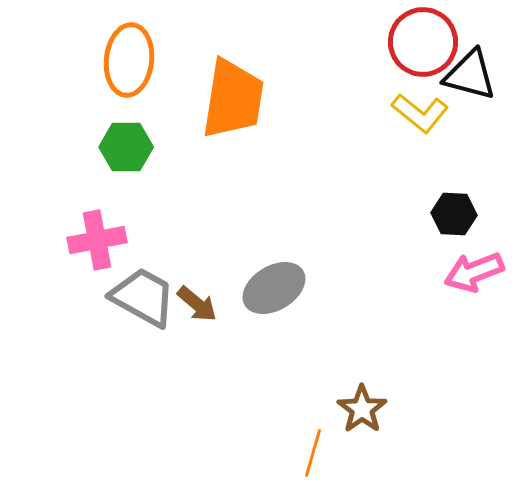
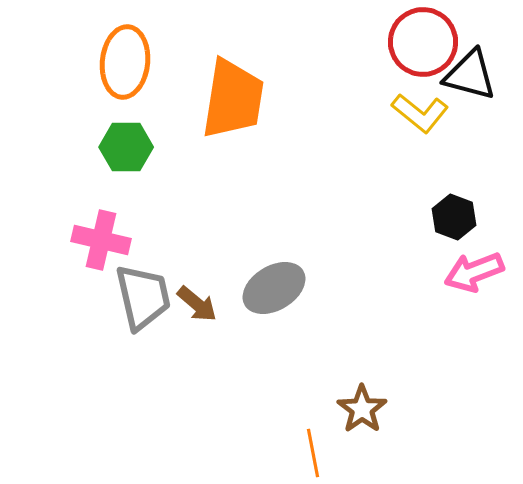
orange ellipse: moved 4 px left, 2 px down
black hexagon: moved 3 px down; rotated 18 degrees clockwise
pink cross: moved 4 px right; rotated 24 degrees clockwise
gray trapezoid: rotated 48 degrees clockwise
orange line: rotated 27 degrees counterclockwise
